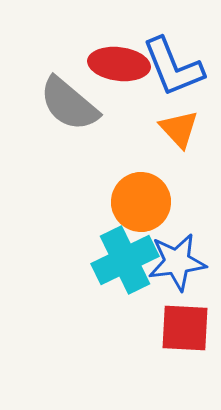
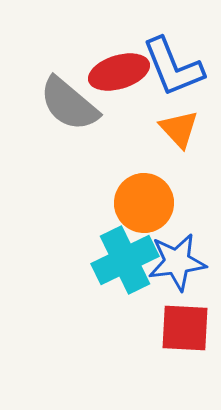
red ellipse: moved 8 px down; rotated 24 degrees counterclockwise
orange circle: moved 3 px right, 1 px down
